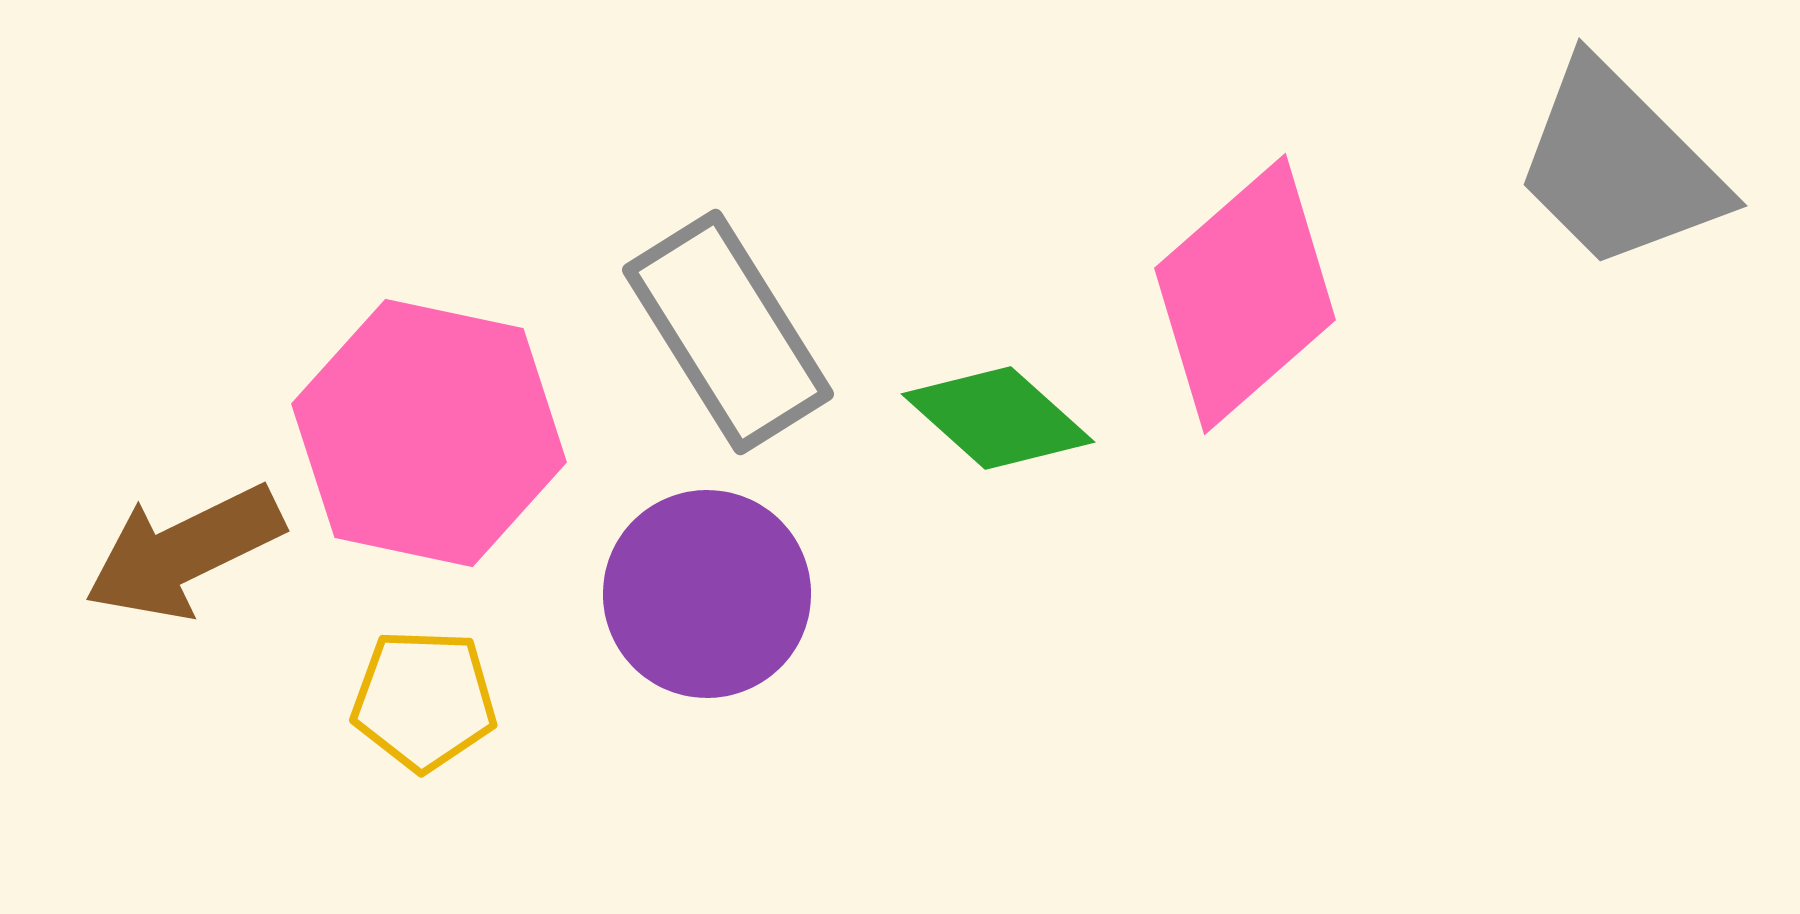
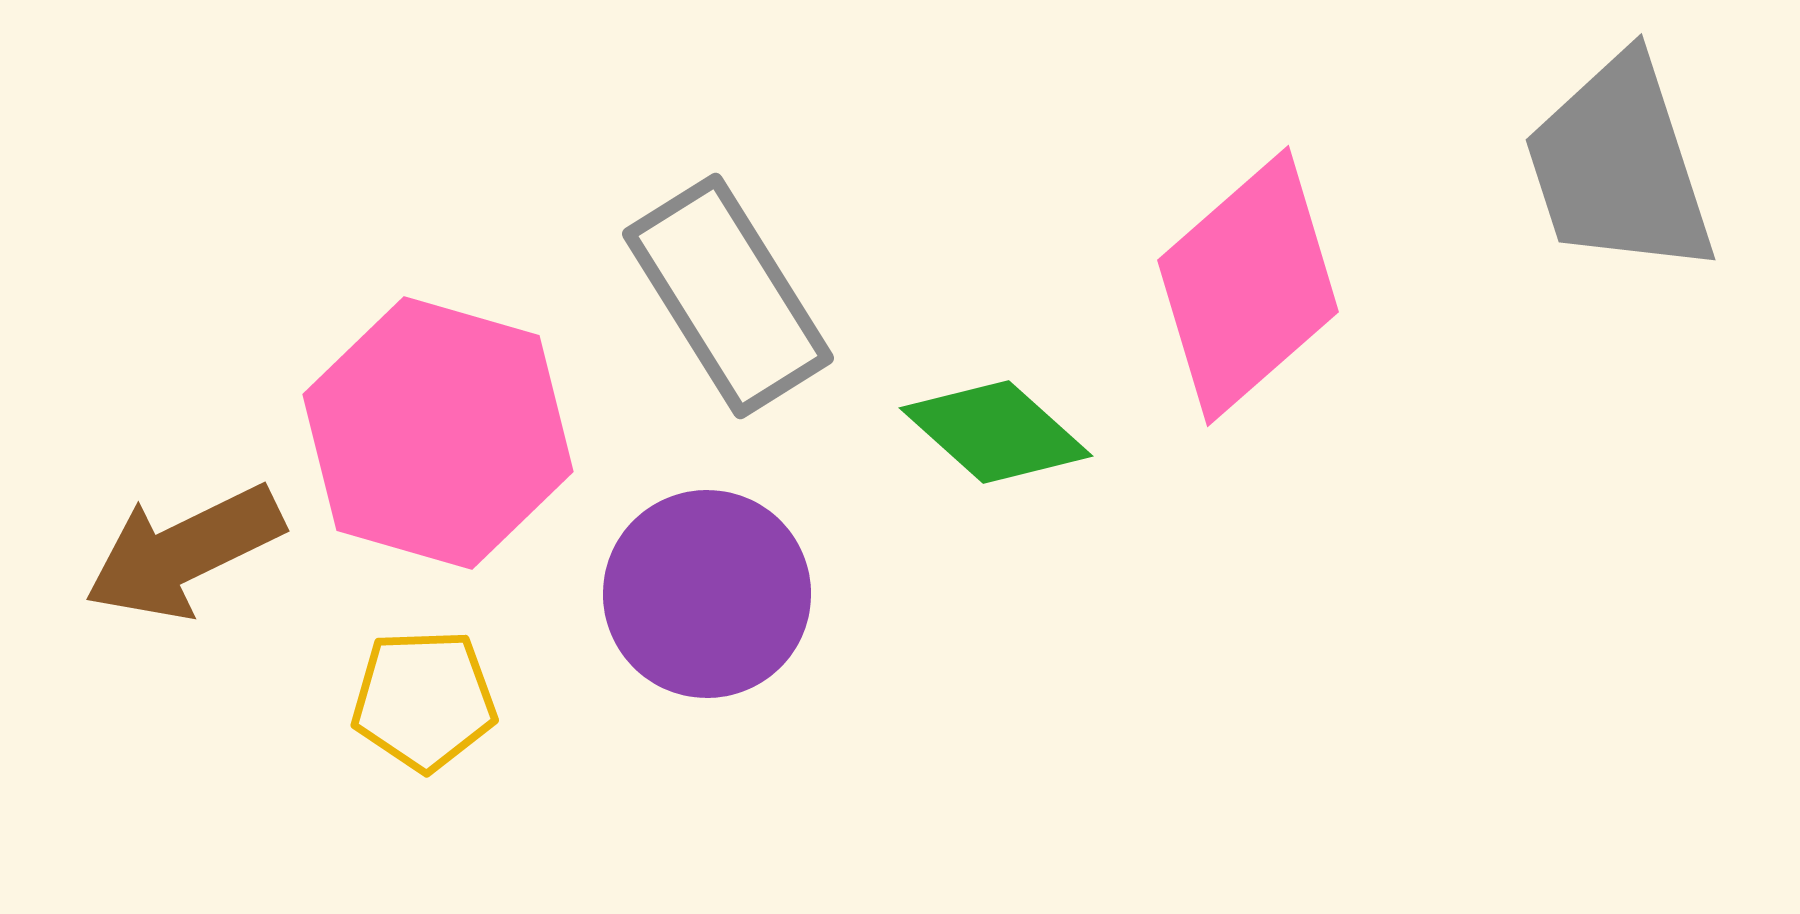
gray trapezoid: rotated 27 degrees clockwise
pink diamond: moved 3 px right, 8 px up
gray rectangle: moved 36 px up
green diamond: moved 2 px left, 14 px down
pink hexagon: moved 9 px right; rotated 4 degrees clockwise
yellow pentagon: rotated 4 degrees counterclockwise
